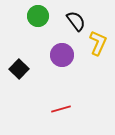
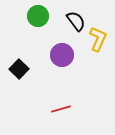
yellow L-shape: moved 4 px up
